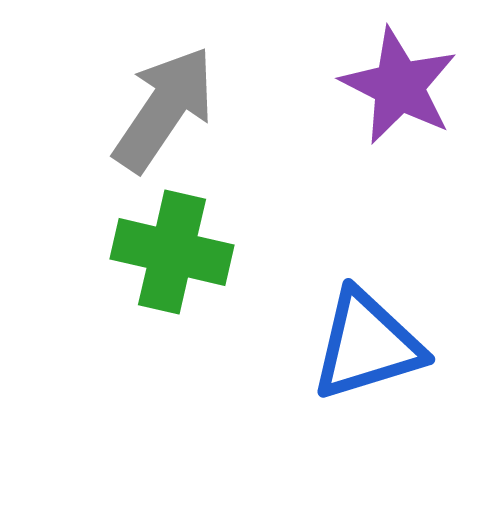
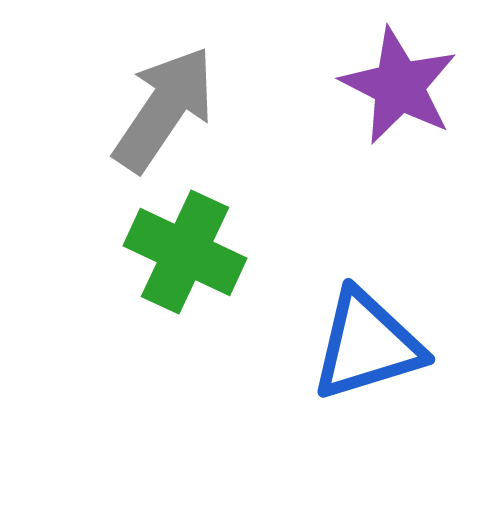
green cross: moved 13 px right; rotated 12 degrees clockwise
